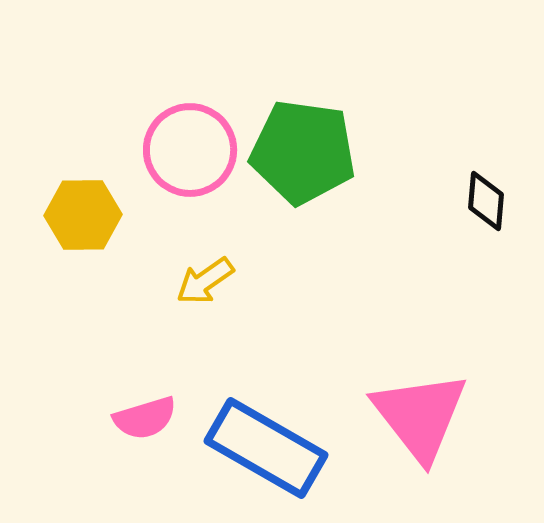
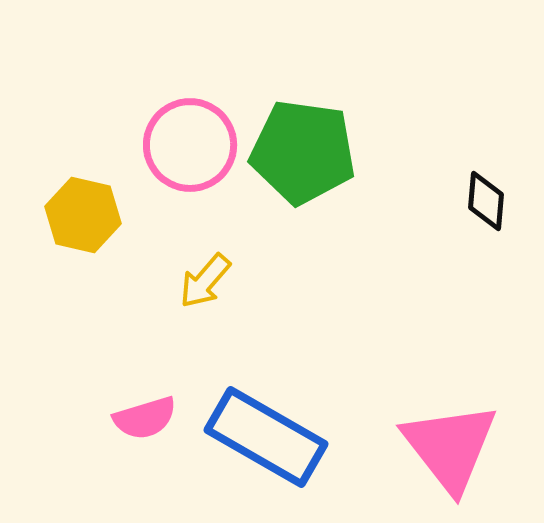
pink circle: moved 5 px up
yellow hexagon: rotated 14 degrees clockwise
yellow arrow: rotated 14 degrees counterclockwise
pink triangle: moved 30 px right, 31 px down
blue rectangle: moved 11 px up
